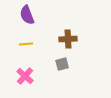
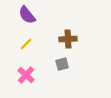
purple semicircle: rotated 18 degrees counterclockwise
yellow line: rotated 40 degrees counterclockwise
pink cross: moved 1 px right, 1 px up
